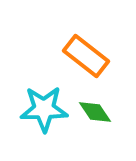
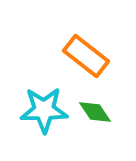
cyan star: moved 1 px down
